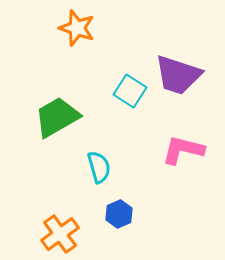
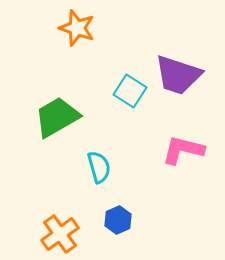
blue hexagon: moved 1 px left, 6 px down
